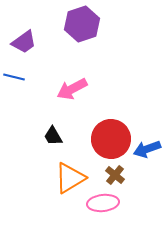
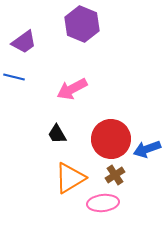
purple hexagon: rotated 20 degrees counterclockwise
black trapezoid: moved 4 px right, 2 px up
brown cross: rotated 18 degrees clockwise
